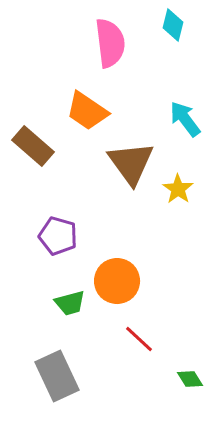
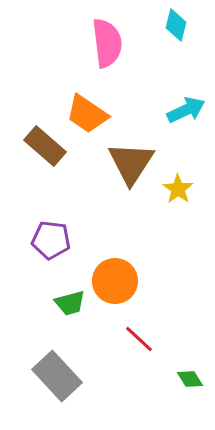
cyan diamond: moved 3 px right
pink semicircle: moved 3 px left
orange trapezoid: moved 3 px down
cyan arrow: moved 1 px right, 9 px up; rotated 102 degrees clockwise
brown rectangle: moved 12 px right
brown triangle: rotated 9 degrees clockwise
purple pentagon: moved 7 px left, 4 px down; rotated 9 degrees counterclockwise
orange circle: moved 2 px left
gray rectangle: rotated 18 degrees counterclockwise
